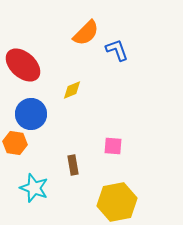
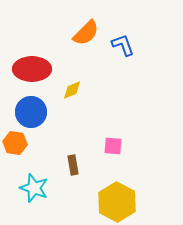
blue L-shape: moved 6 px right, 5 px up
red ellipse: moved 9 px right, 4 px down; rotated 42 degrees counterclockwise
blue circle: moved 2 px up
yellow hexagon: rotated 21 degrees counterclockwise
